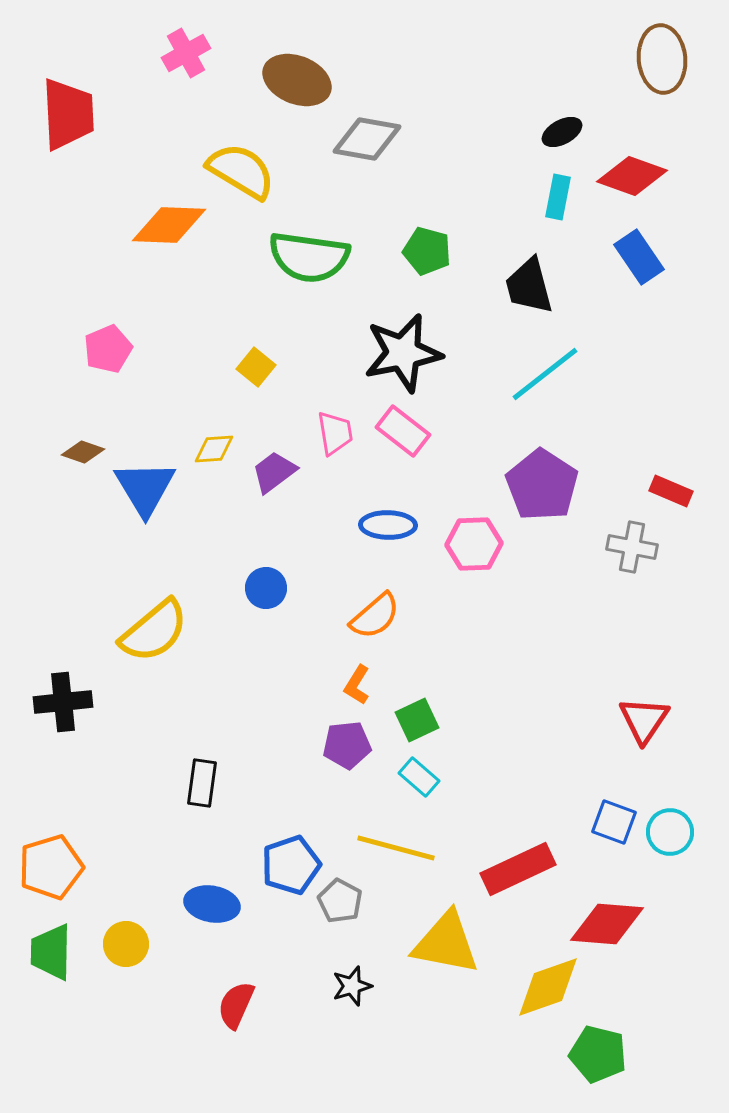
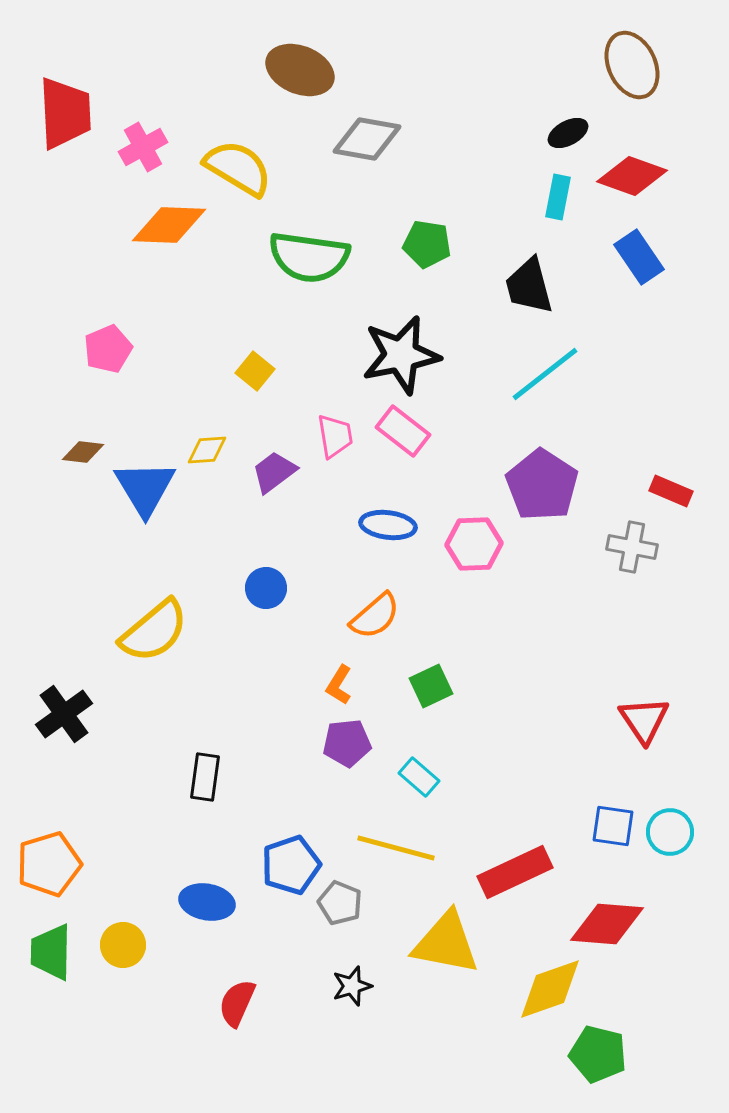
pink cross at (186, 53): moved 43 px left, 94 px down
brown ellipse at (662, 59): moved 30 px left, 6 px down; rotated 20 degrees counterclockwise
brown ellipse at (297, 80): moved 3 px right, 10 px up
red trapezoid at (68, 114): moved 3 px left, 1 px up
black ellipse at (562, 132): moved 6 px right, 1 px down
yellow semicircle at (241, 171): moved 3 px left, 3 px up
green pentagon at (427, 251): moved 7 px up; rotated 6 degrees counterclockwise
black star at (403, 353): moved 2 px left, 2 px down
yellow square at (256, 367): moved 1 px left, 4 px down
pink trapezoid at (335, 433): moved 3 px down
yellow diamond at (214, 449): moved 7 px left, 1 px down
brown diamond at (83, 452): rotated 12 degrees counterclockwise
blue ellipse at (388, 525): rotated 6 degrees clockwise
orange L-shape at (357, 685): moved 18 px left
black cross at (63, 702): moved 1 px right, 12 px down; rotated 30 degrees counterclockwise
green square at (417, 720): moved 14 px right, 34 px up
red triangle at (644, 720): rotated 8 degrees counterclockwise
purple pentagon at (347, 745): moved 2 px up
black rectangle at (202, 783): moved 3 px right, 6 px up
blue square at (614, 822): moved 1 px left, 4 px down; rotated 12 degrees counterclockwise
orange pentagon at (51, 867): moved 2 px left, 3 px up
red rectangle at (518, 869): moved 3 px left, 3 px down
gray pentagon at (340, 901): moved 2 px down; rotated 6 degrees counterclockwise
blue ellipse at (212, 904): moved 5 px left, 2 px up
yellow circle at (126, 944): moved 3 px left, 1 px down
yellow diamond at (548, 987): moved 2 px right, 2 px down
red semicircle at (236, 1005): moved 1 px right, 2 px up
